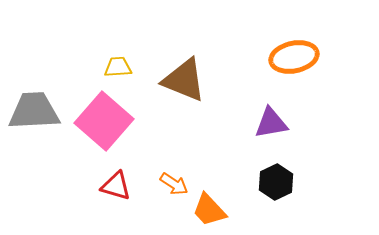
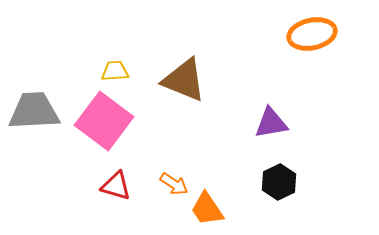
orange ellipse: moved 18 px right, 23 px up
yellow trapezoid: moved 3 px left, 4 px down
pink square: rotated 4 degrees counterclockwise
black hexagon: moved 3 px right
orange trapezoid: moved 2 px left, 1 px up; rotated 9 degrees clockwise
